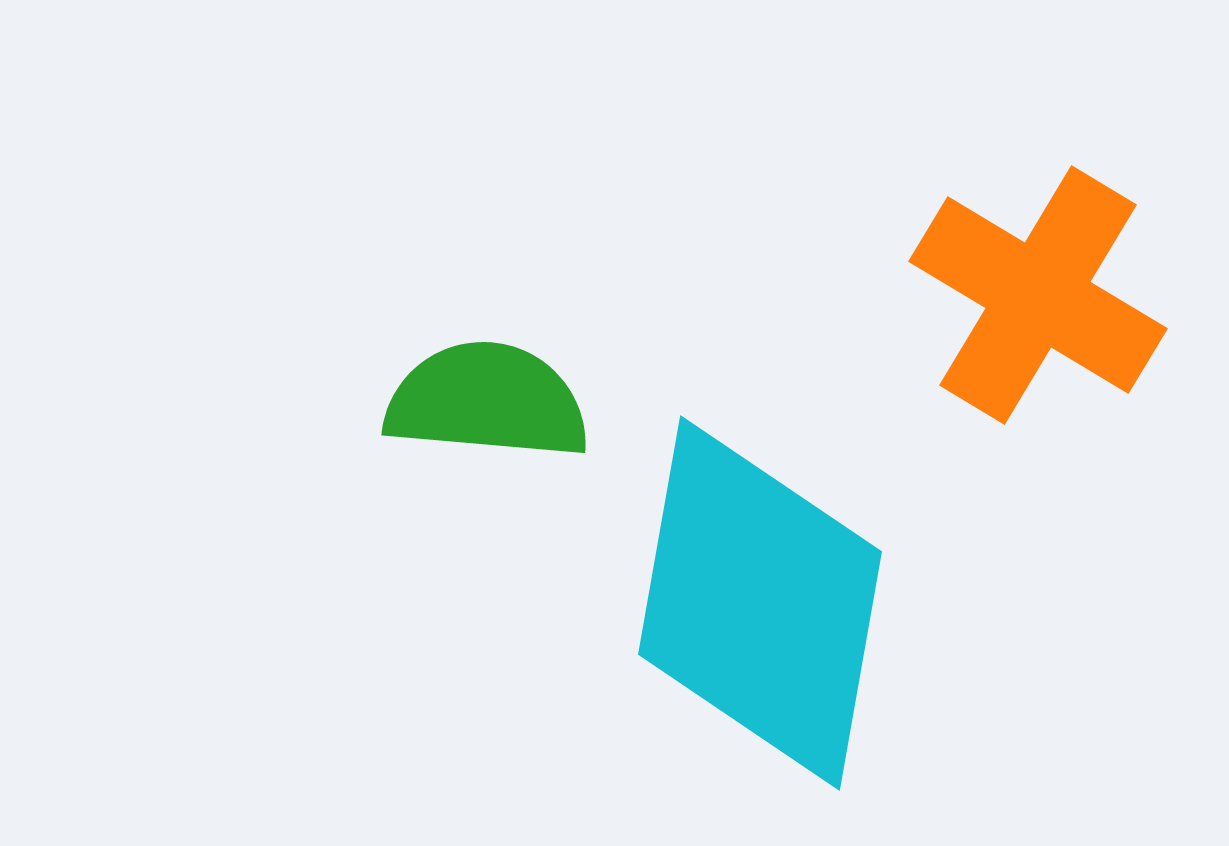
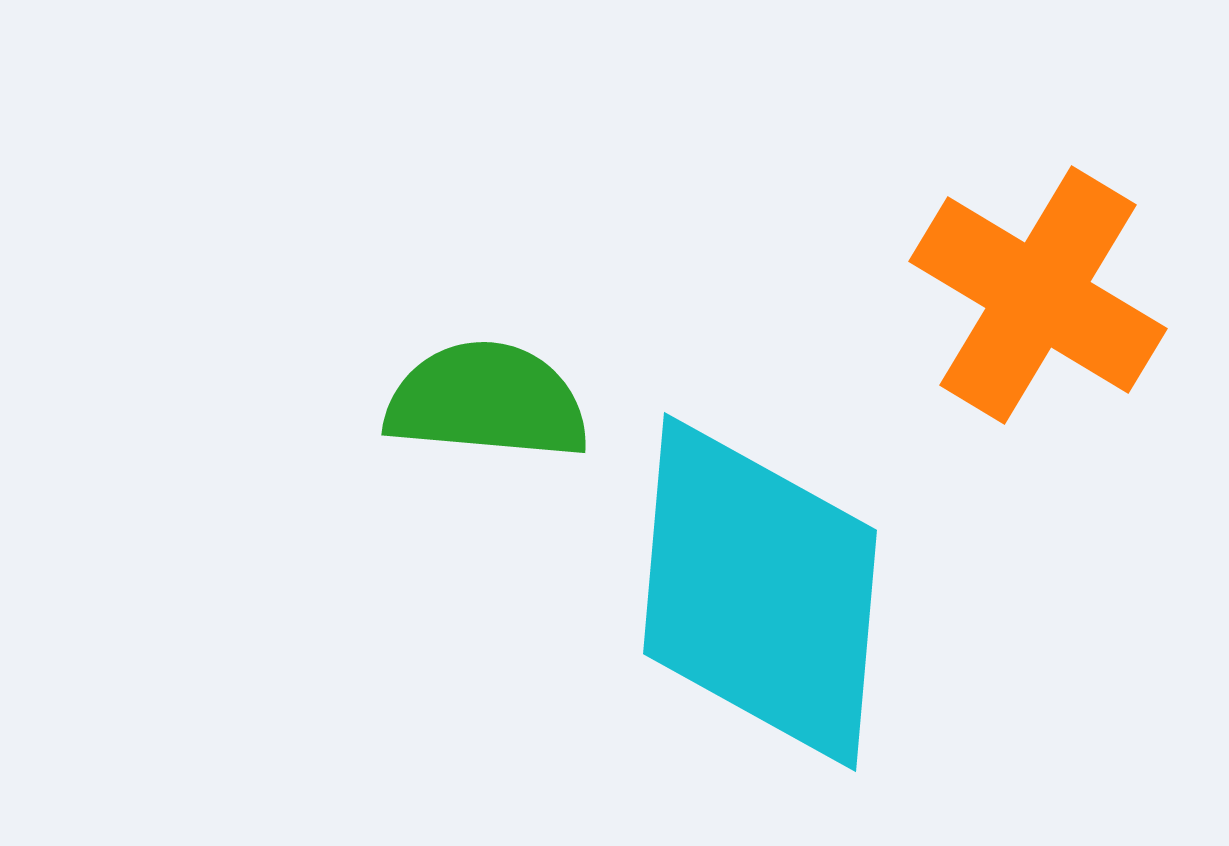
cyan diamond: moved 11 px up; rotated 5 degrees counterclockwise
